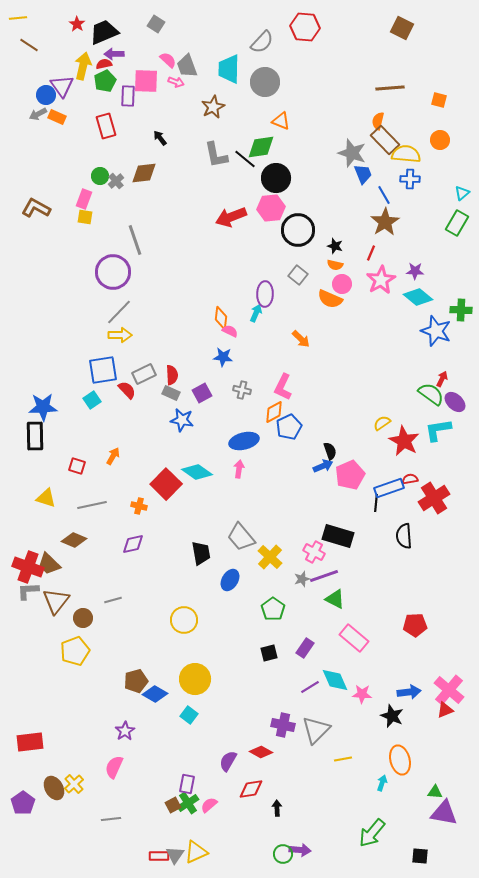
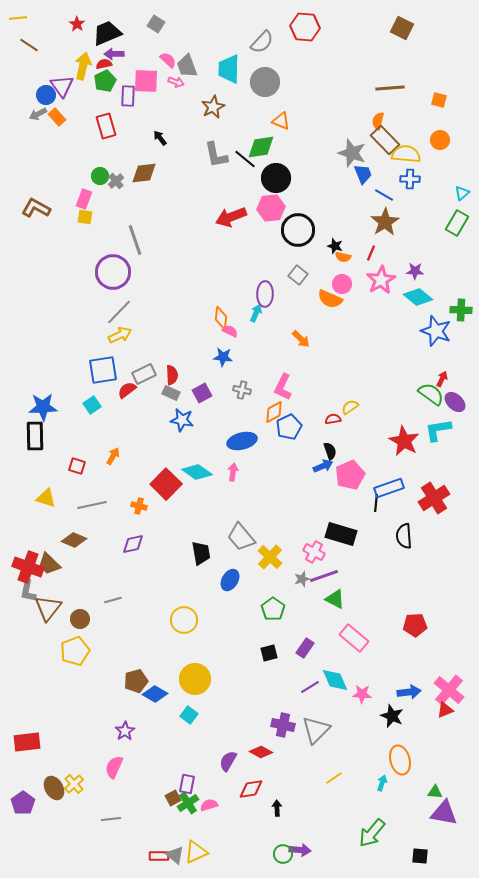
black trapezoid at (104, 32): moved 3 px right, 1 px down
orange rectangle at (57, 117): rotated 24 degrees clockwise
blue line at (384, 195): rotated 30 degrees counterclockwise
orange semicircle at (335, 265): moved 8 px right, 8 px up
yellow arrow at (120, 335): rotated 25 degrees counterclockwise
red semicircle at (127, 390): rotated 84 degrees counterclockwise
cyan square at (92, 400): moved 5 px down
yellow semicircle at (382, 423): moved 32 px left, 16 px up
blue ellipse at (244, 441): moved 2 px left
pink arrow at (239, 469): moved 6 px left, 3 px down
red semicircle at (410, 479): moved 77 px left, 60 px up
black rectangle at (338, 536): moved 3 px right, 2 px up
gray L-shape at (28, 591): rotated 75 degrees counterclockwise
brown triangle at (56, 601): moved 8 px left, 7 px down
brown circle at (83, 618): moved 3 px left, 1 px down
red rectangle at (30, 742): moved 3 px left
yellow line at (343, 759): moved 9 px left, 19 px down; rotated 24 degrees counterclockwise
brown square at (173, 805): moved 7 px up
pink semicircle at (209, 805): rotated 24 degrees clockwise
gray triangle at (175, 855): rotated 24 degrees counterclockwise
